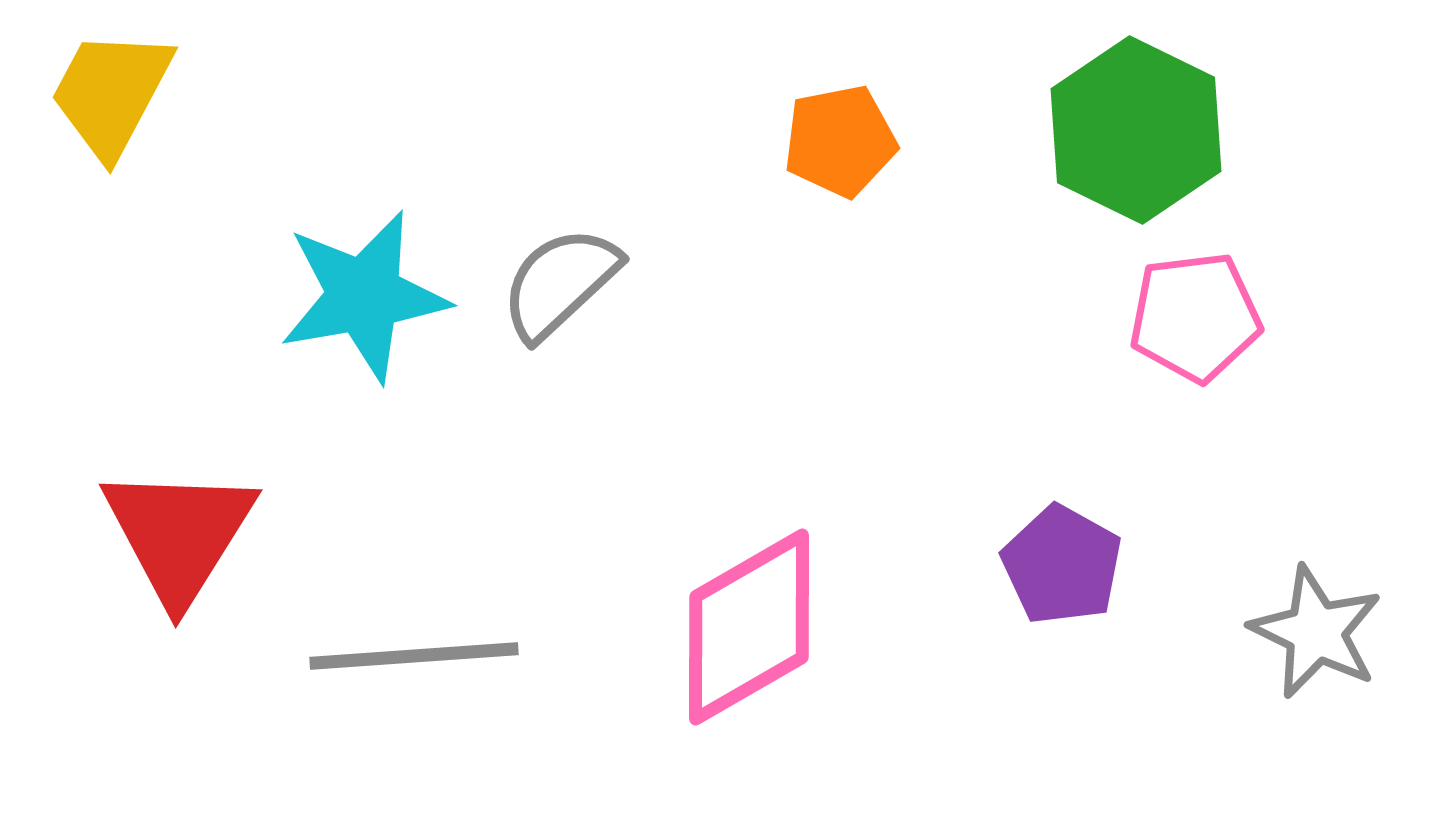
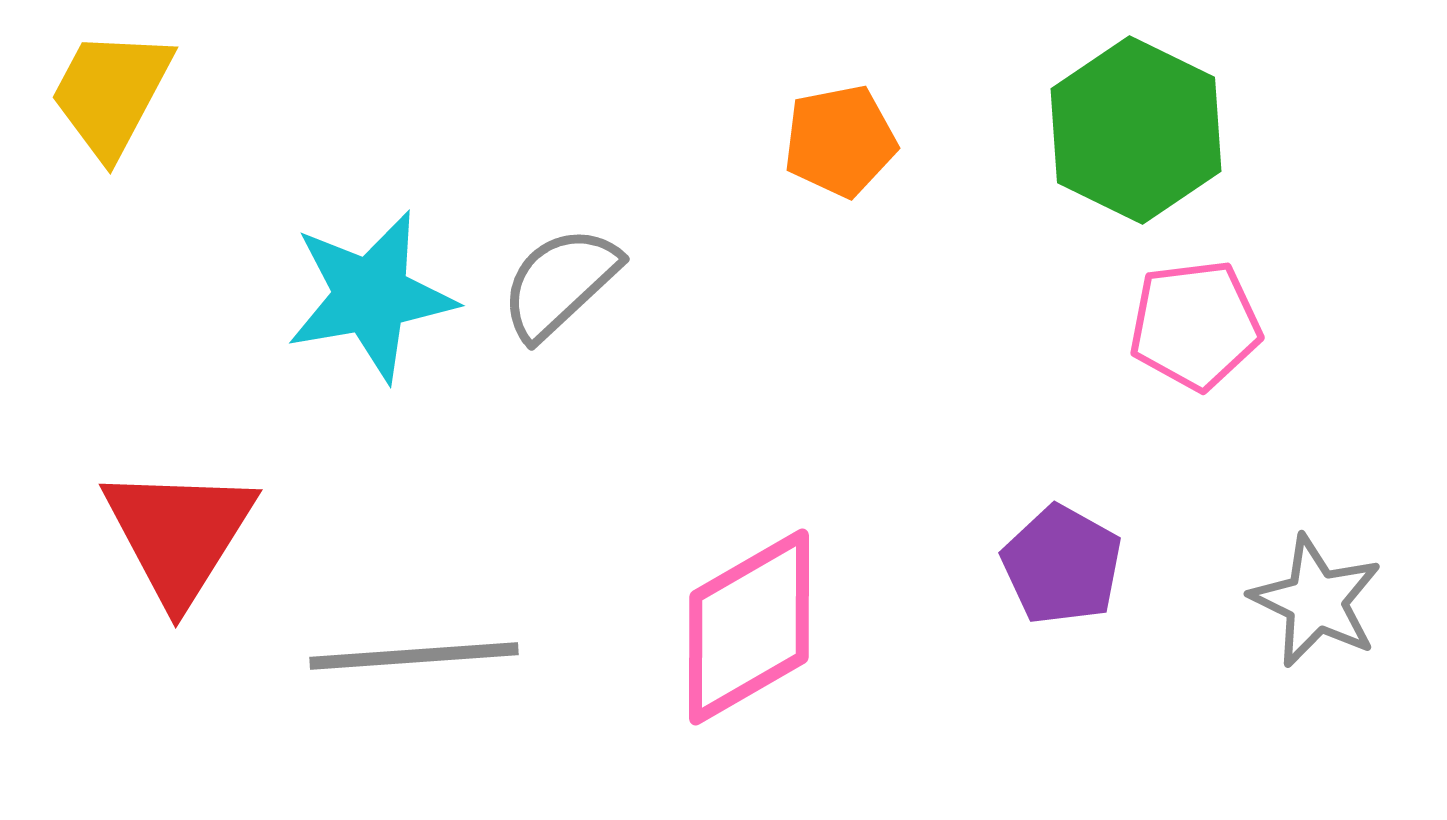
cyan star: moved 7 px right
pink pentagon: moved 8 px down
gray star: moved 31 px up
